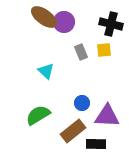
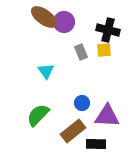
black cross: moved 3 px left, 6 px down
cyan triangle: rotated 12 degrees clockwise
green semicircle: rotated 15 degrees counterclockwise
